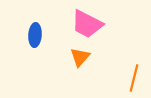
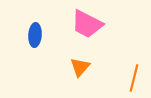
orange triangle: moved 10 px down
